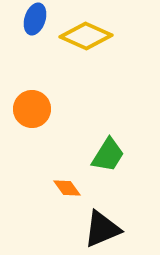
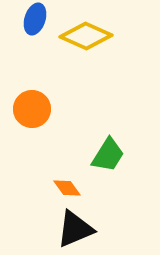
black triangle: moved 27 px left
